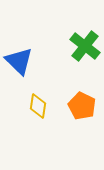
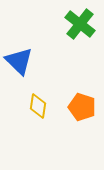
green cross: moved 5 px left, 22 px up
orange pentagon: moved 1 px down; rotated 8 degrees counterclockwise
